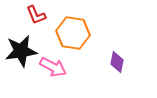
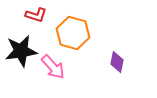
red L-shape: rotated 50 degrees counterclockwise
orange hexagon: rotated 8 degrees clockwise
pink arrow: rotated 20 degrees clockwise
